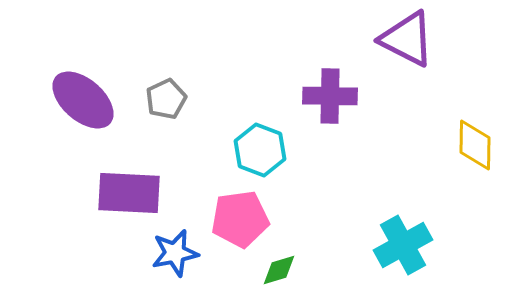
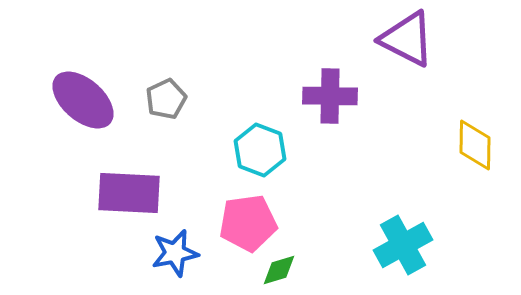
pink pentagon: moved 8 px right, 4 px down
